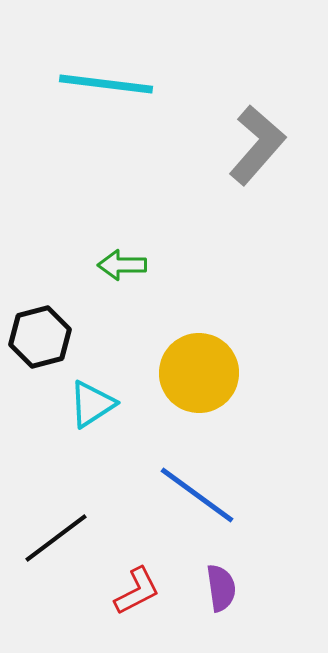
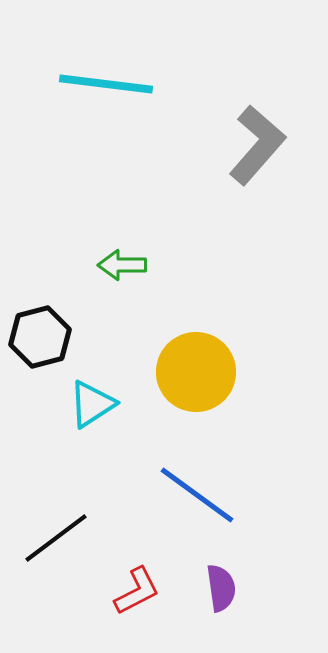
yellow circle: moved 3 px left, 1 px up
